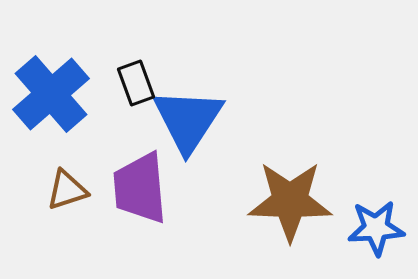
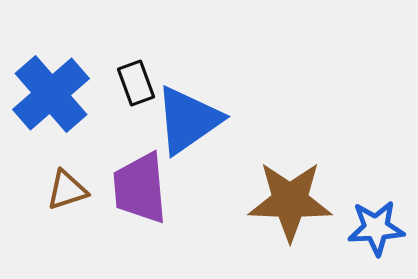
blue triangle: rotated 22 degrees clockwise
